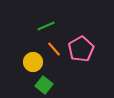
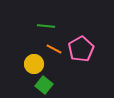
green line: rotated 30 degrees clockwise
orange line: rotated 21 degrees counterclockwise
yellow circle: moved 1 px right, 2 px down
